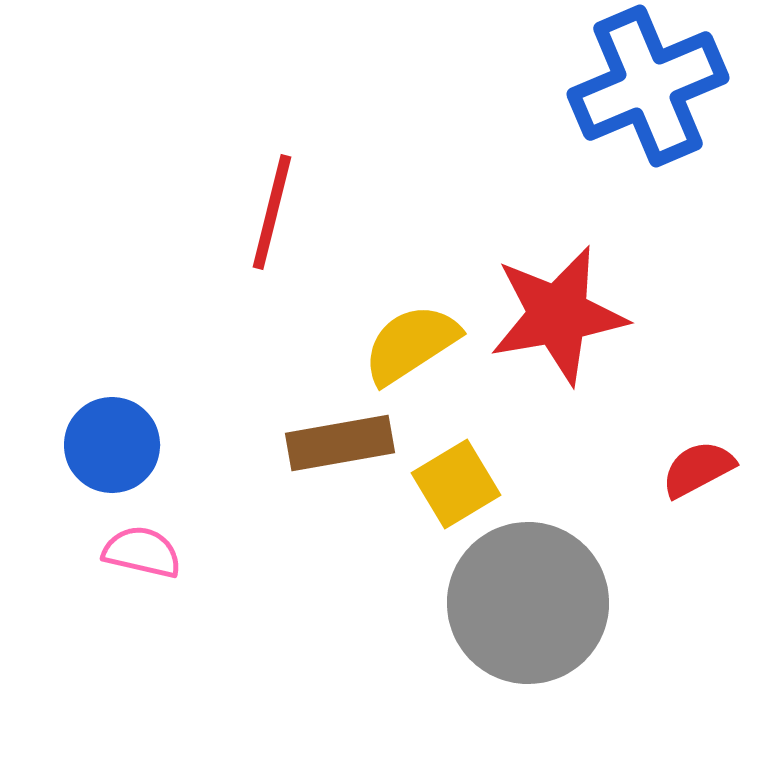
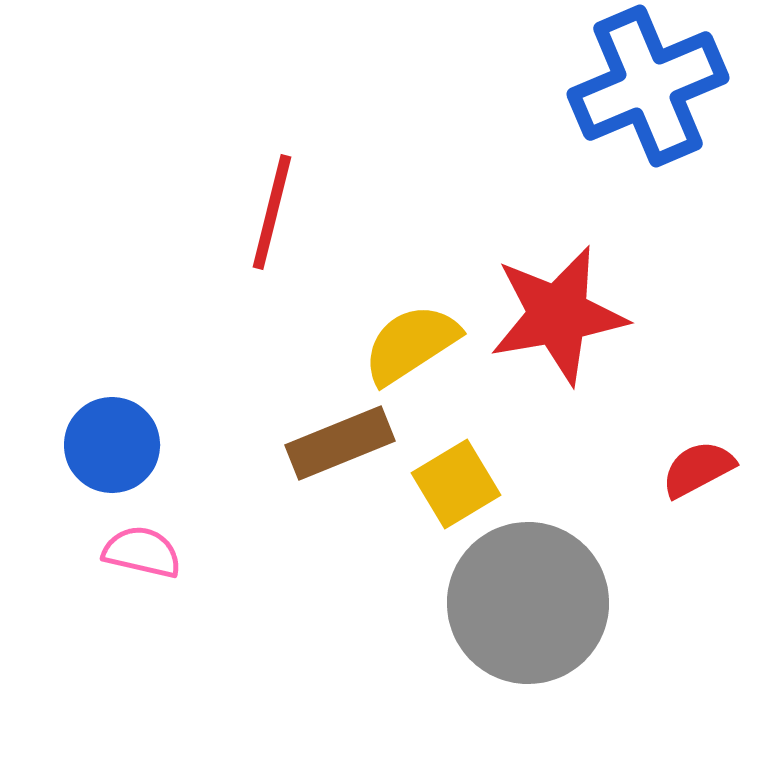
brown rectangle: rotated 12 degrees counterclockwise
